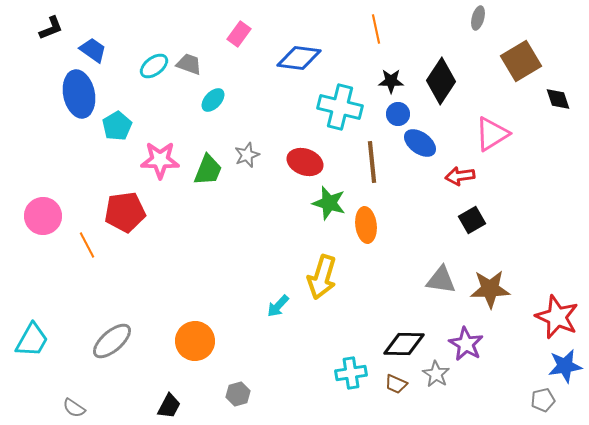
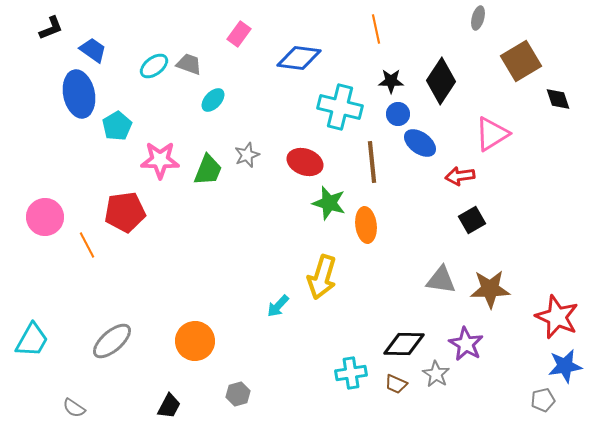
pink circle at (43, 216): moved 2 px right, 1 px down
